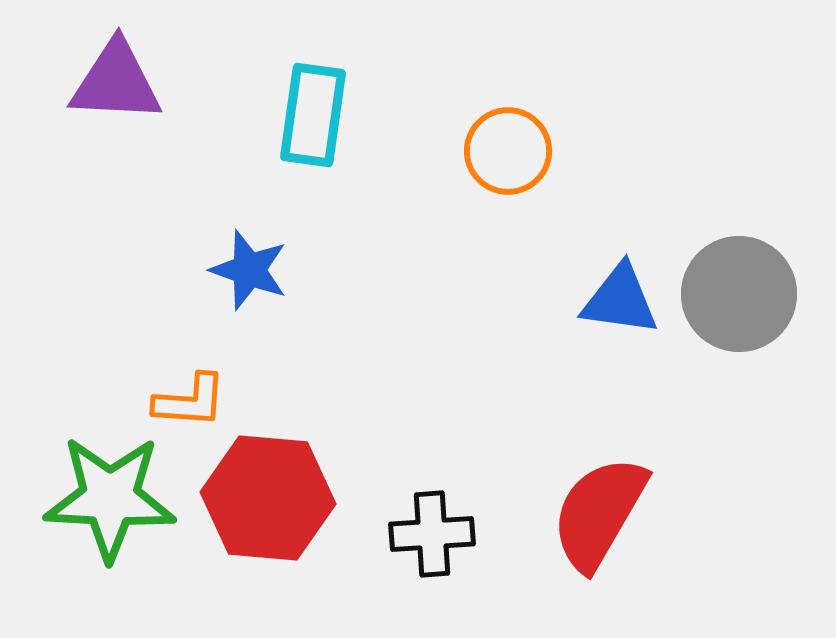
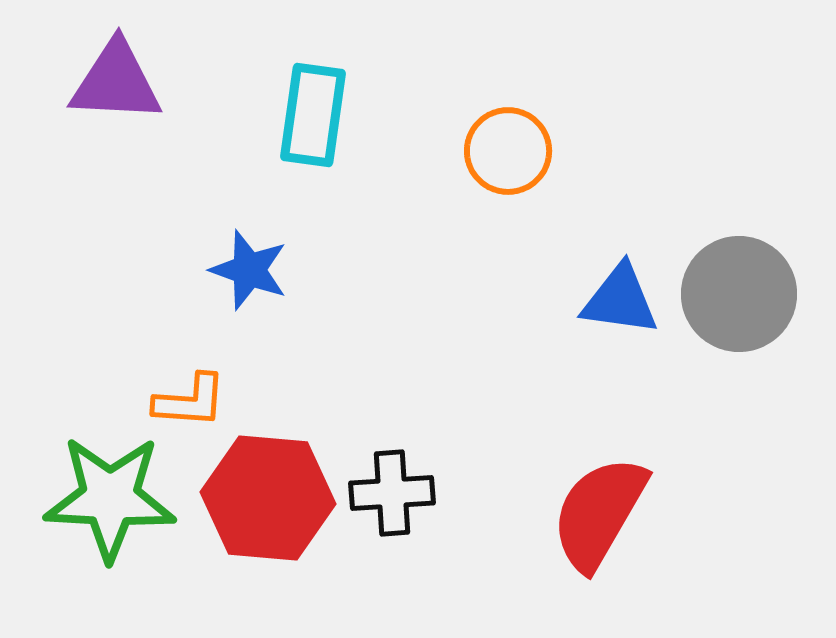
black cross: moved 40 px left, 41 px up
